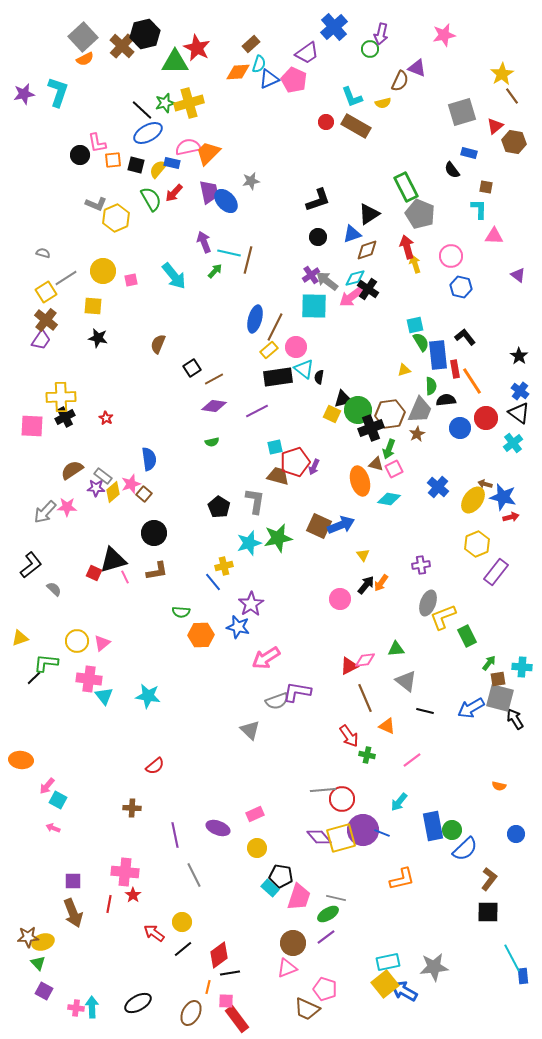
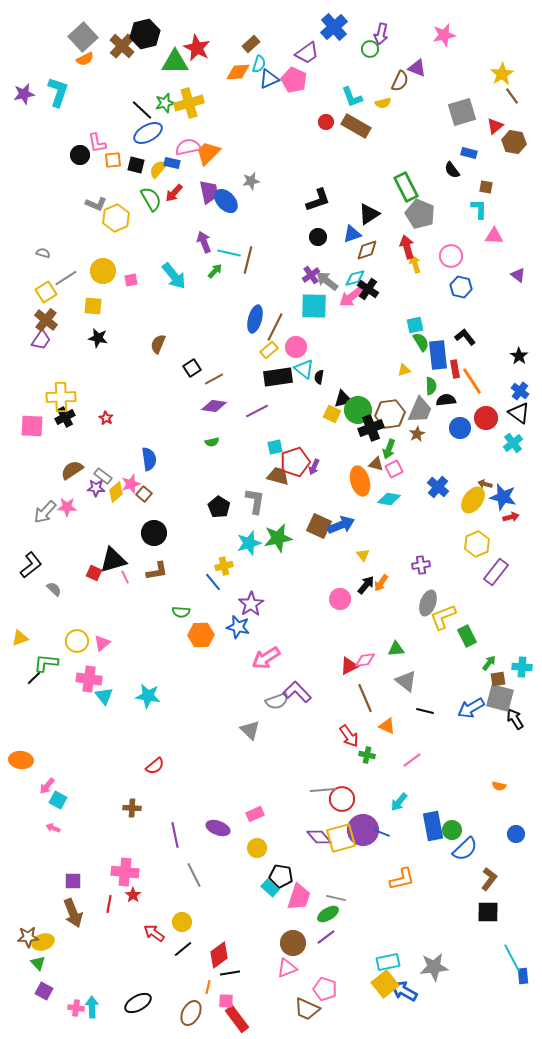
yellow diamond at (113, 492): moved 3 px right
purple L-shape at (297, 692): rotated 36 degrees clockwise
